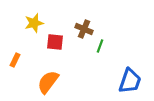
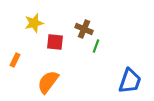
green line: moved 4 px left
